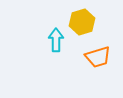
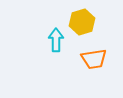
orange trapezoid: moved 4 px left, 2 px down; rotated 8 degrees clockwise
